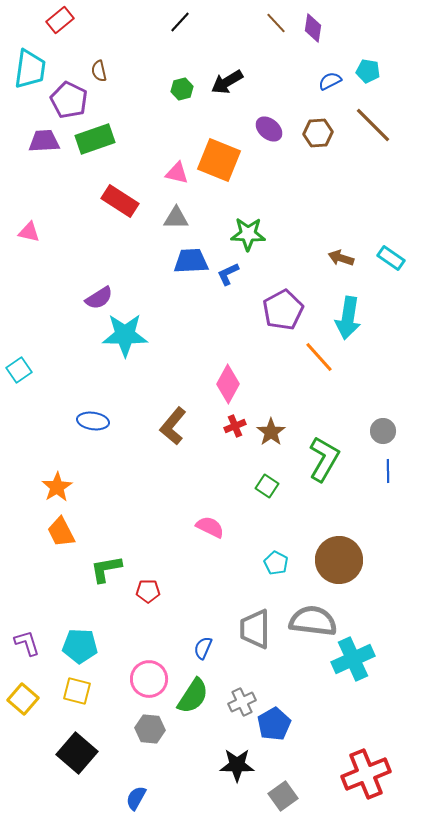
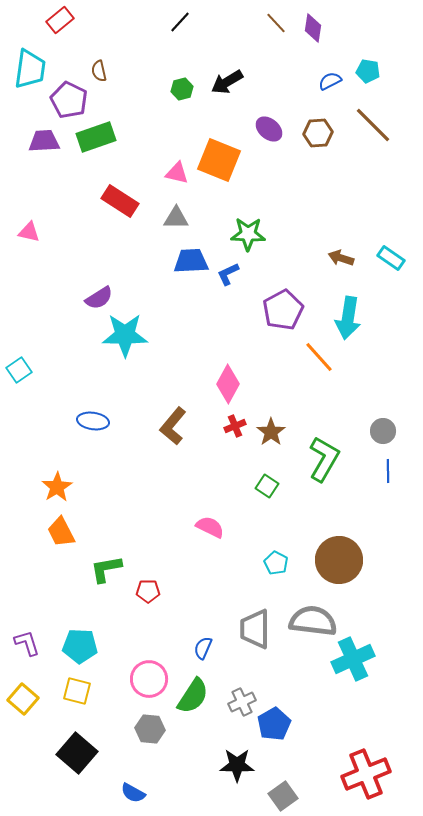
green rectangle at (95, 139): moved 1 px right, 2 px up
blue semicircle at (136, 798): moved 3 px left, 5 px up; rotated 90 degrees counterclockwise
